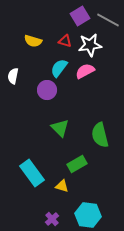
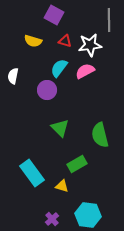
purple square: moved 26 px left, 1 px up; rotated 30 degrees counterclockwise
gray line: moved 1 px right; rotated 60 degrees clockwise
